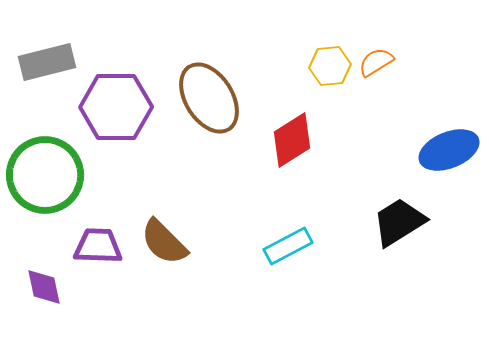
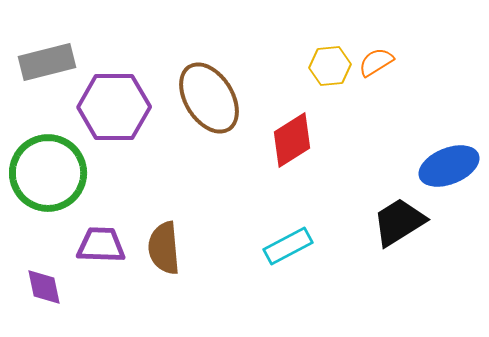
purple hexagon: moved 2 px left
blue ellipse: moved 16 px down
green circle: moved 3 px right, 2 px up
brown semicircle: moved 6 px down; rotated 40 degrees clockwise
purple trapezoid: moved 3 px right, 1 px up
